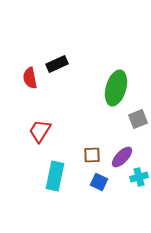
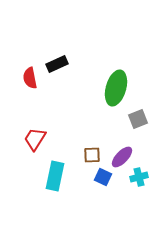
red trapezoid: moved 5 px left, 8 px down
blue square: moved 4 px right, 5 px up
